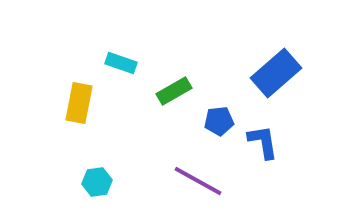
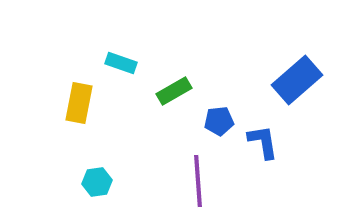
blue rectangle: moved 21 px right, 7 px down
purple line: rotated 57 degrees clockwise
